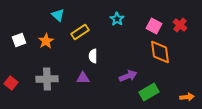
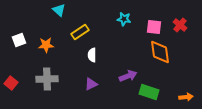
cyan triangle: moved 1 px right, 5 px up
cyan star: moved 7 px right; rotated 24 degrees counterclockwise
pink square: moved 1 px down; rotated 21 degrees counterclockwise
orange star: moved 4 px down; rotated 28 degrees clockwise
white semicircle: moved 1 px left, 1 px up
purple triangle: moved 8 px right, 6 px down; rotated 24 degrees counterclockwise
green rectangle: rotated 48 degrees clockwise
orange arrow: moved 1 px left
